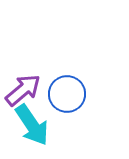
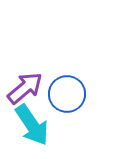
purple arrow: moved 2 px right, 2 px up
